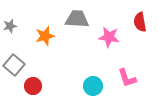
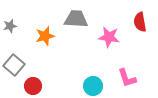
gray trapezoid: moved 1 px left
